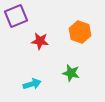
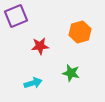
orange hexagon: rotated 25 degrees clockwise
red star: moved 5 px down; rotated 12 degrees counterclockwise
cyan arrow: moved 1 px right, 1 px up
